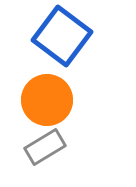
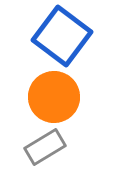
orange circle: moved 7 px right, 3 px up
